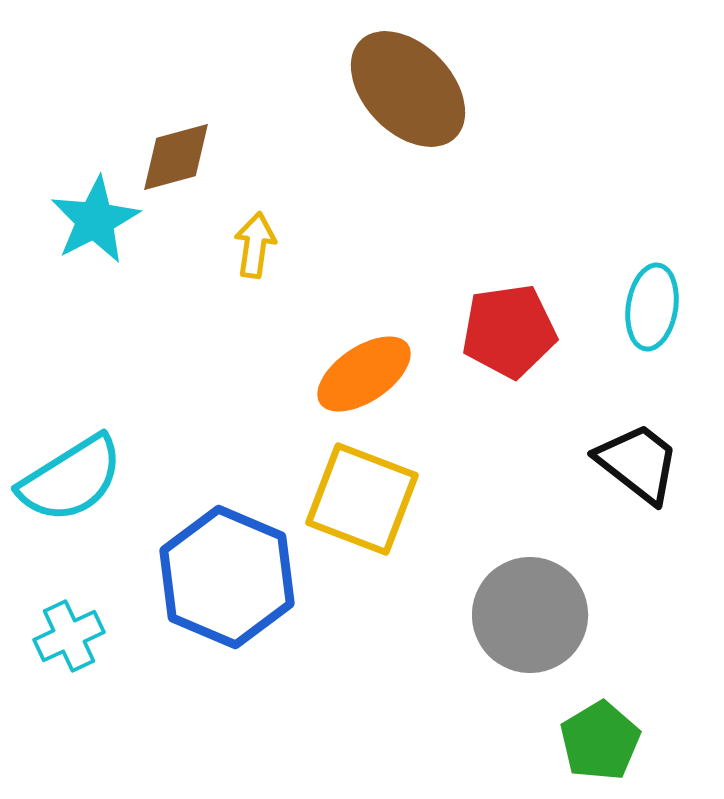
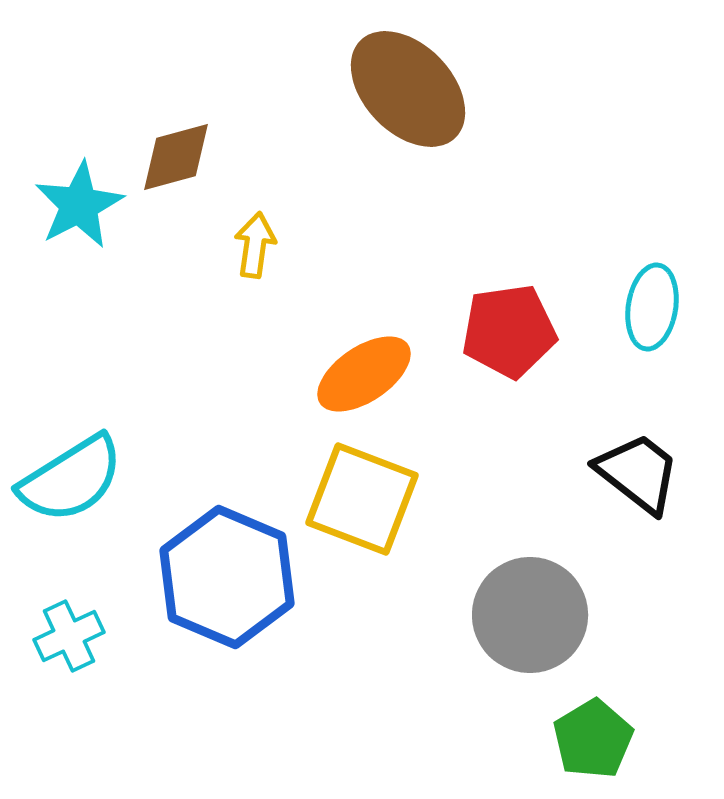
cyan star: moved 16 px left, 15 px up
black trapezoid: moved 10 px down
green pentagon: moved 7 px left, 2 px up
